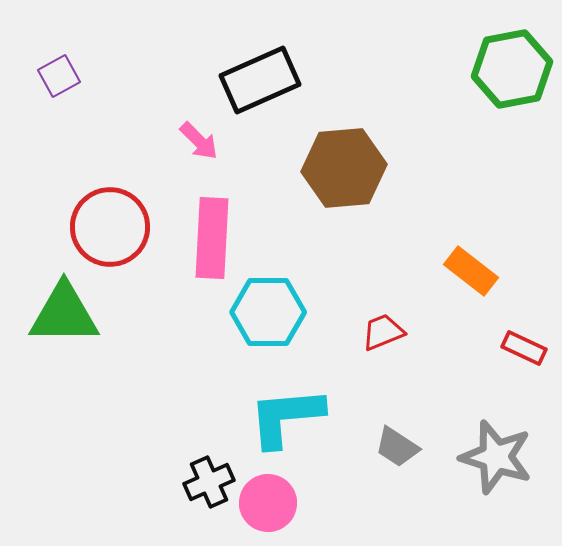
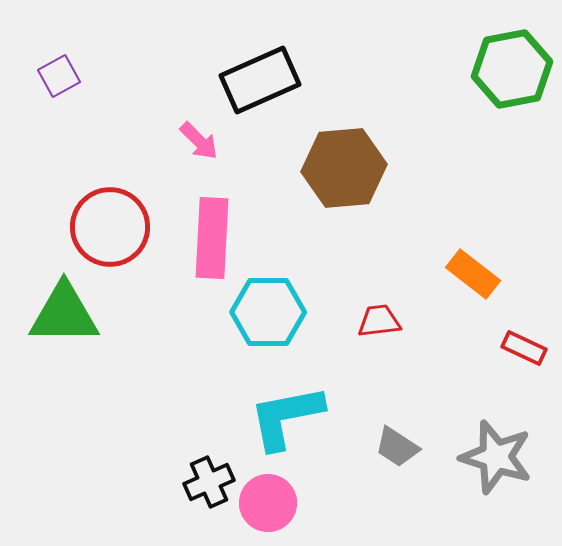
orange rectangle: moved 2 px right, 3 px down
red trapezoid: moved 4 px left, 11 px up; rotated 15 degrees clockwise
cyan L-shape: rotated 6 degrees counterclockwise
